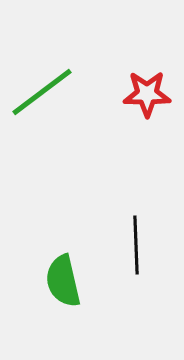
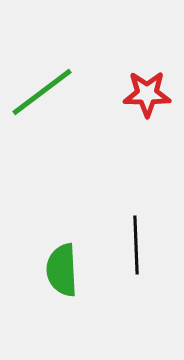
green semicircle: moved 1 px left, 11 px up; rotated 10 degrees clockwise
